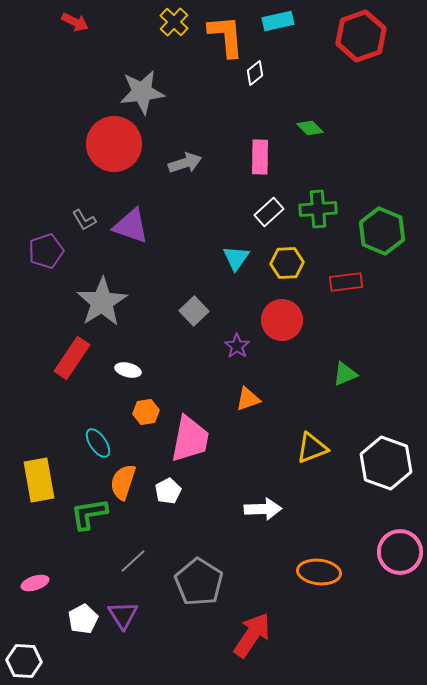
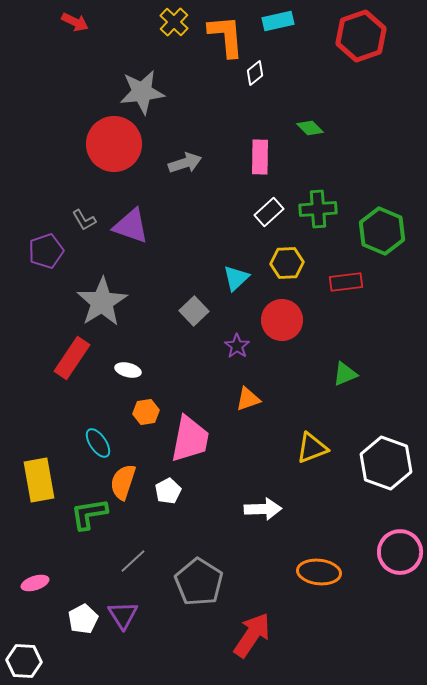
cyan triangle at (236, 258): moved 20 px down; rotated 12 degrees clockwise
